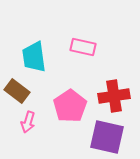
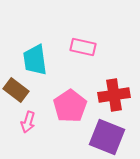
cyan trapezoid: moved 1 px right, 3 px down
brown rectangle: moved 1 px left, 1 px up
red cross: moved 1 px up
purple square: rotated 9 degrees clockwise
